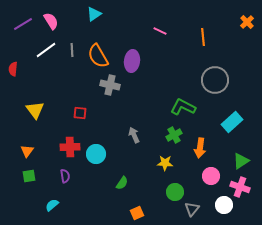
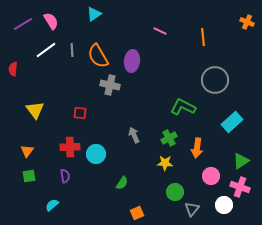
orange cross: rotated 24 degrees counterclockwise
green cross: moved 5 px left, 3 px down
orange arrow: moved 3 px left
